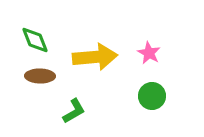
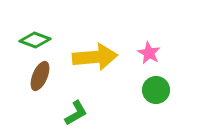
green diamond: rotated 48 degrees counterclockwise
brown ellipse: rotated 68 degrees counterclockwise
green circle: moved 4 px right, 6 px up
green L-shape: moved 2 px right, 2 px down
